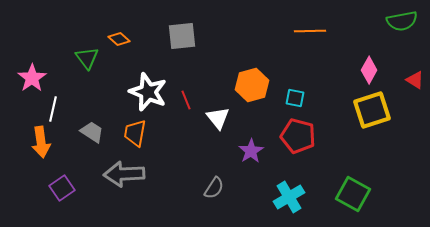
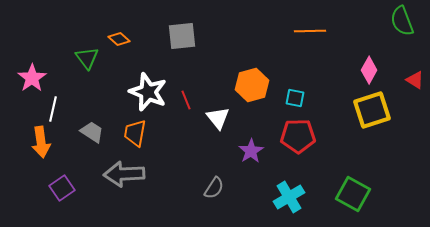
green semicircle: rotated 80 degrees clockwise
red pentagon: rotated 16 degrees counterclockwise
